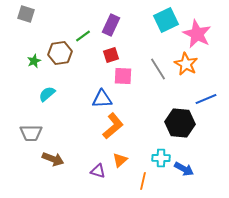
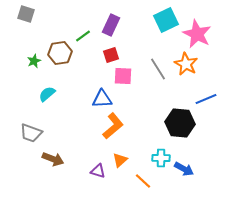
gray trapezoid: rotated 20 degrees clockwise
orange line: rotated 60 degrees counterclockwise
